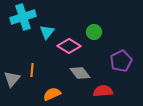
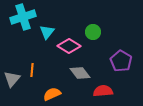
green circle: moved 1 px left
purple pentagon: rotated 15 degrees counterclockwise
